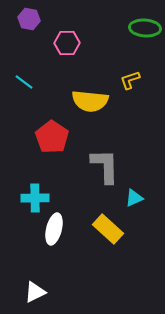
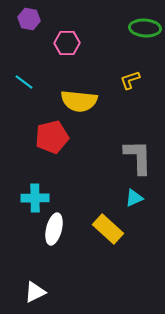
yellow semicircle: moved 11 px left
red pentagon: rotated 24 degrees clockwise
gray L-shape: moved 33 px right, 9 px up
